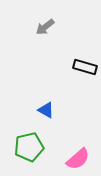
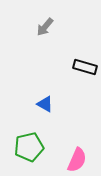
gray arrow: rotated 12 degrees counterclockwise
blue triangle: moved 1 px left, 6 px up
pink semicircle: moved 1 px left, 1 px down; rotated 25 degrees counterclockwise
